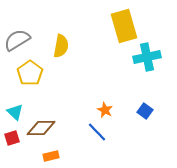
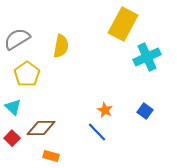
yellow rectangle: moved 1 px left, 2 px up; rotated 44 degrees clockwise
gray semicircle: moved 1 px up
cyan cross: rotated 12 degrees counterclockwise
yellow pentagon: moved 3 px left, 1 px down
cyan triangle: moved 2 px left, 5 px up
red square: rotated 28 degrees counterclockwise
orange rectangle: rotated 28 degrees clockwise
